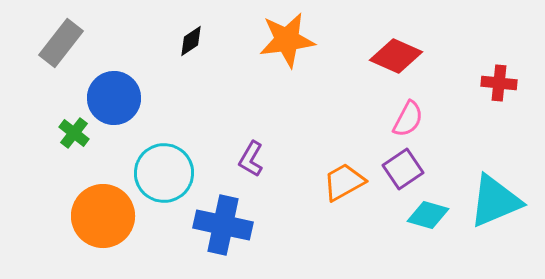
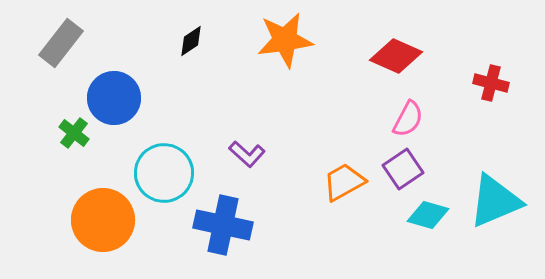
orange star: moved 2 px left
red cross: moved 8 px left; rotated 8 degrees clockwise
purple L-shape: moved 4 px left, 5 px up; rotated 78 degrees counterclockwise
orange circle: moved 4 px down
